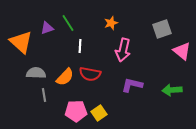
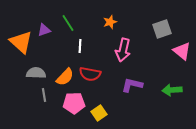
orange star: moved 1 px left, 1 px up
purple triangle: moved 3 px left, 2 px down
pink pentagon: moved 2 px left, 8 px up
